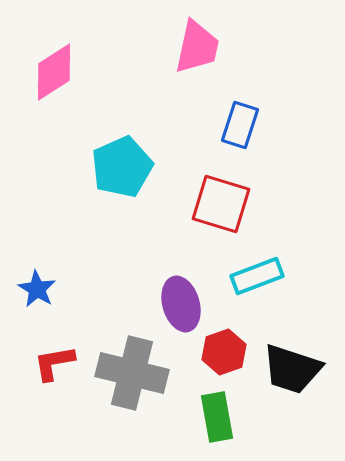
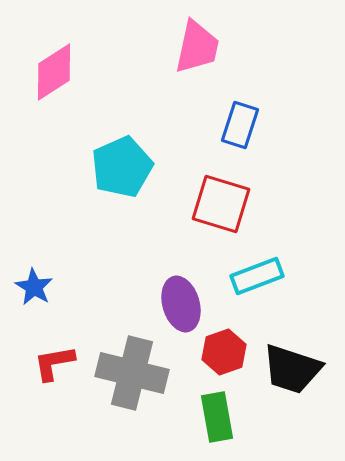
blue star: moved 3 px left, 2 px up
